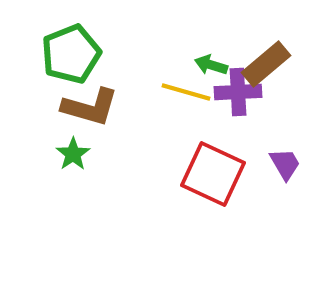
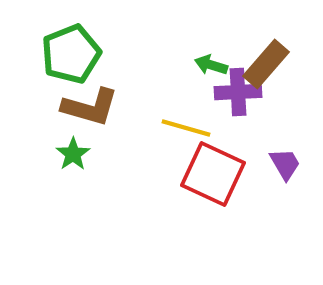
brown rectangle: rotated 9 degrees counterclockwise
yellow line: moved 36 px down
